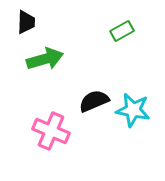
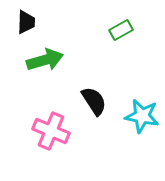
green rectangle: moved 1 px left, 1 px up
green arrow: moved 1 px down
black semicircle: rotated 80 degrees clockwise
cyan star: moved 9 px right, 6 px down
